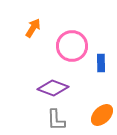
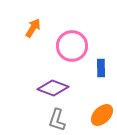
blue rectangle: moved 5 px down
gray L-shape: moved 1 px right; rotated 20 degrees clockwise
